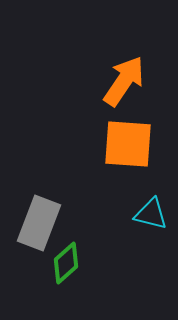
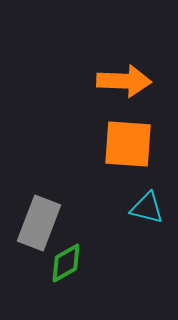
orange arrow: rotated 58 degrees clockwise
cyan triangle: moved 4 px left, 6 px up
green diamond: rotated 12 degrees clockwise
